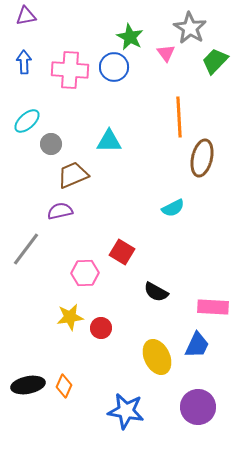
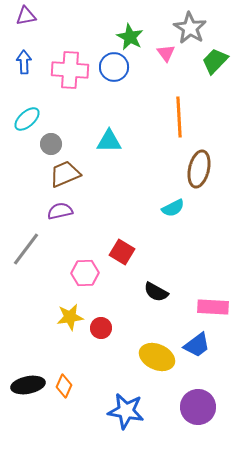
cyan ellipse: moved 2 px up
brown ellipse: moved 3 px left, 11 px down
brown trapezoid: moved 8 px left, 1 px up
blue trapezoid: rotated 28 degrees clockwise
yellow ellipse: rotated 40 degrees counterclockwise
